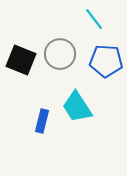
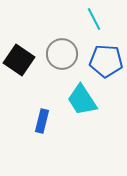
cyan line: rotated 10 degrees clockwise
gray circle: moved 2 px right
black square: moved 2 px left; rotated 12 degrees clockwise
cyan trapezoid: moved 5 px right, 7 px up
